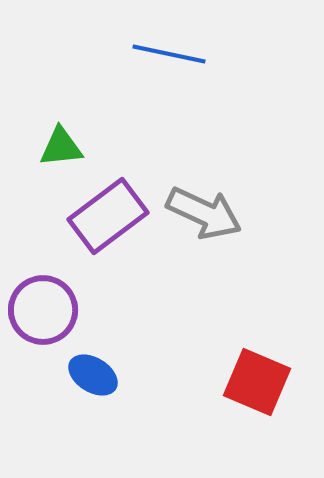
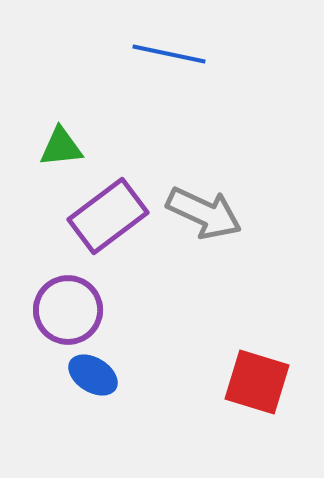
purple circle: moved 25 px right
red square: rotated 6 degrees counterclockwise
